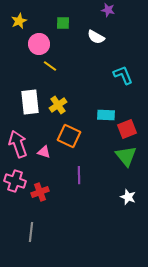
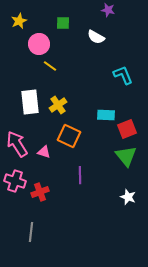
pink arrow: moved 1 px left; rotated 12 degrees counterclockwise
purple line: moved 1 px right
